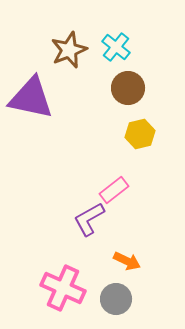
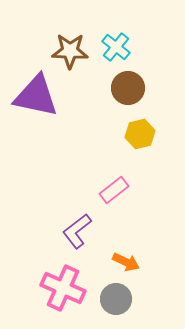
brown star: moved 1 px right, 1 px down; rotated 24 degrees clockwise
purple triangle: moved 5 px right, 2 px up
purple L-shape: moved 12 px left, 12 px down; rotated 9 degrees counterclockwise
orange arrow: moved 1 px left, 1 px down
